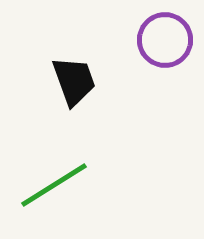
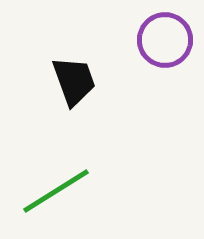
green line: moved 2 px right, 6 px down
